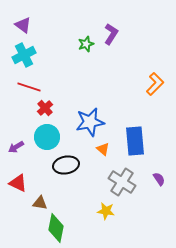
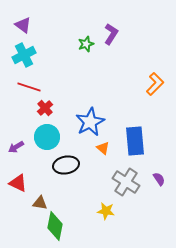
blue star: rotated 16 degrees counterclockwise
orange triangle: moved 1 px up
gray cross: moved 4 px right
green diamond: moved 1 px left, 2 px up
